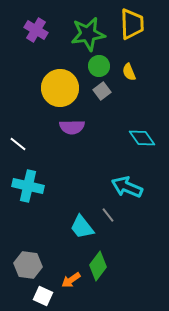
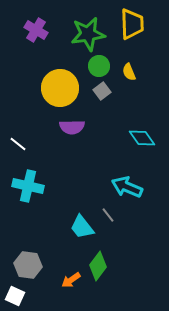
white square: moved 28 px left
